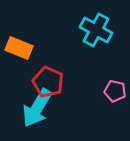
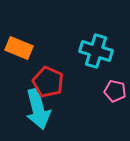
cyan cross: moved 21 px down; rotated 12 degrees counterclockwise
cyan arrow: moved 1 px right, 1 px down; rotated 45 degrees counterclockwise
